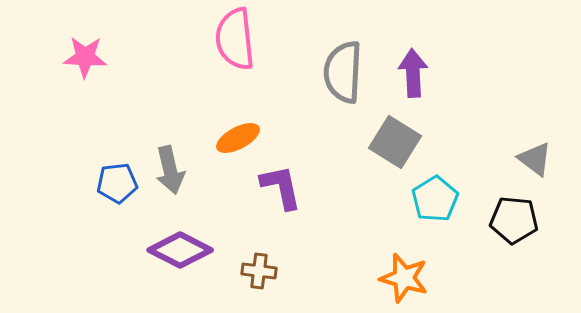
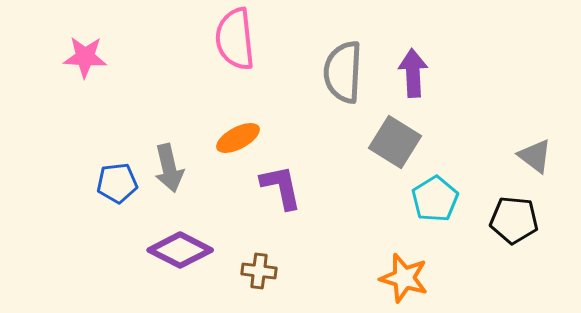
gray triangle: moved 3 px up
gray arrow: moved 1 px left, 2 px up
